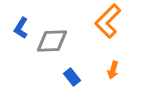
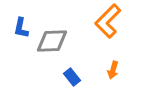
blue L-shape: rotated 20 degrees counterclockwise
